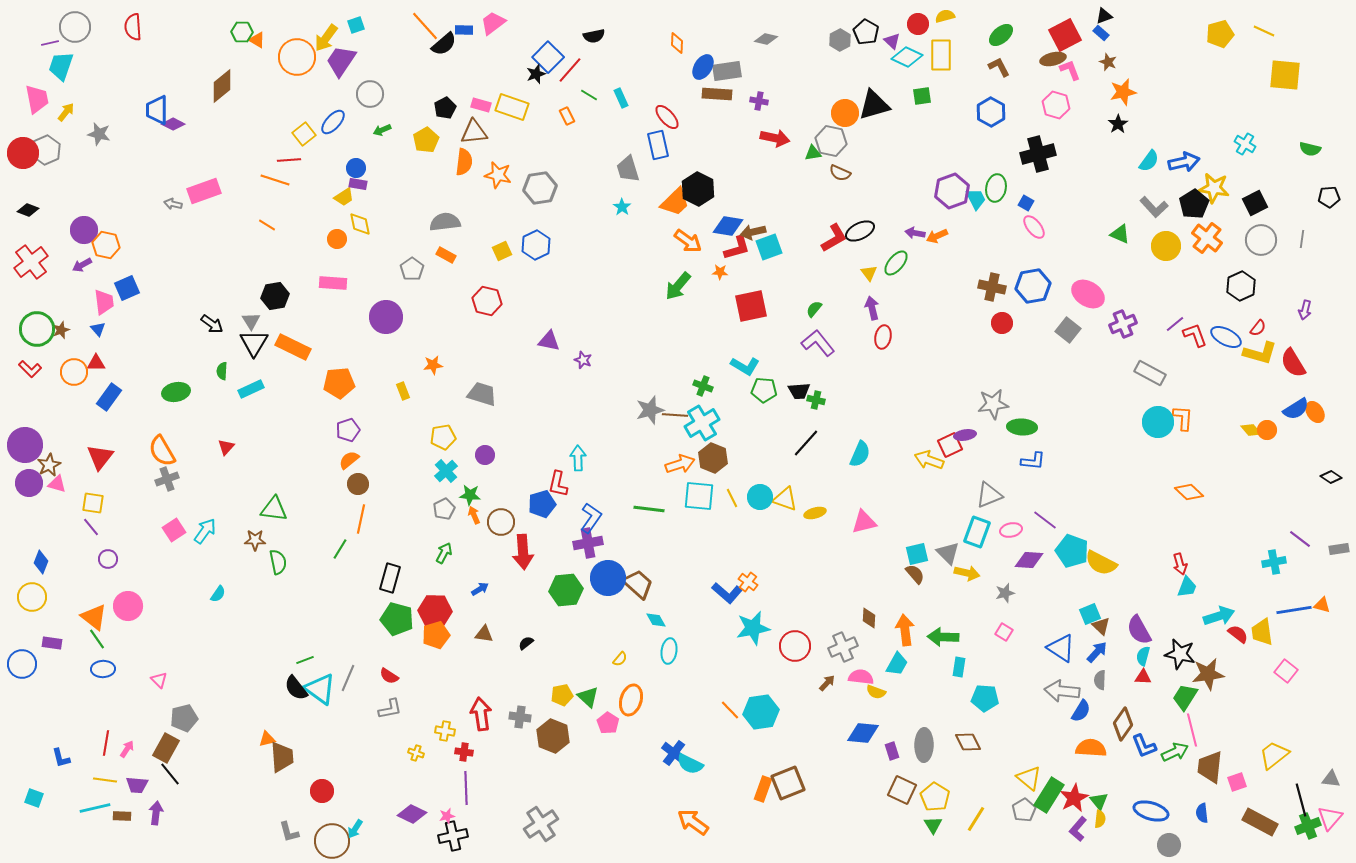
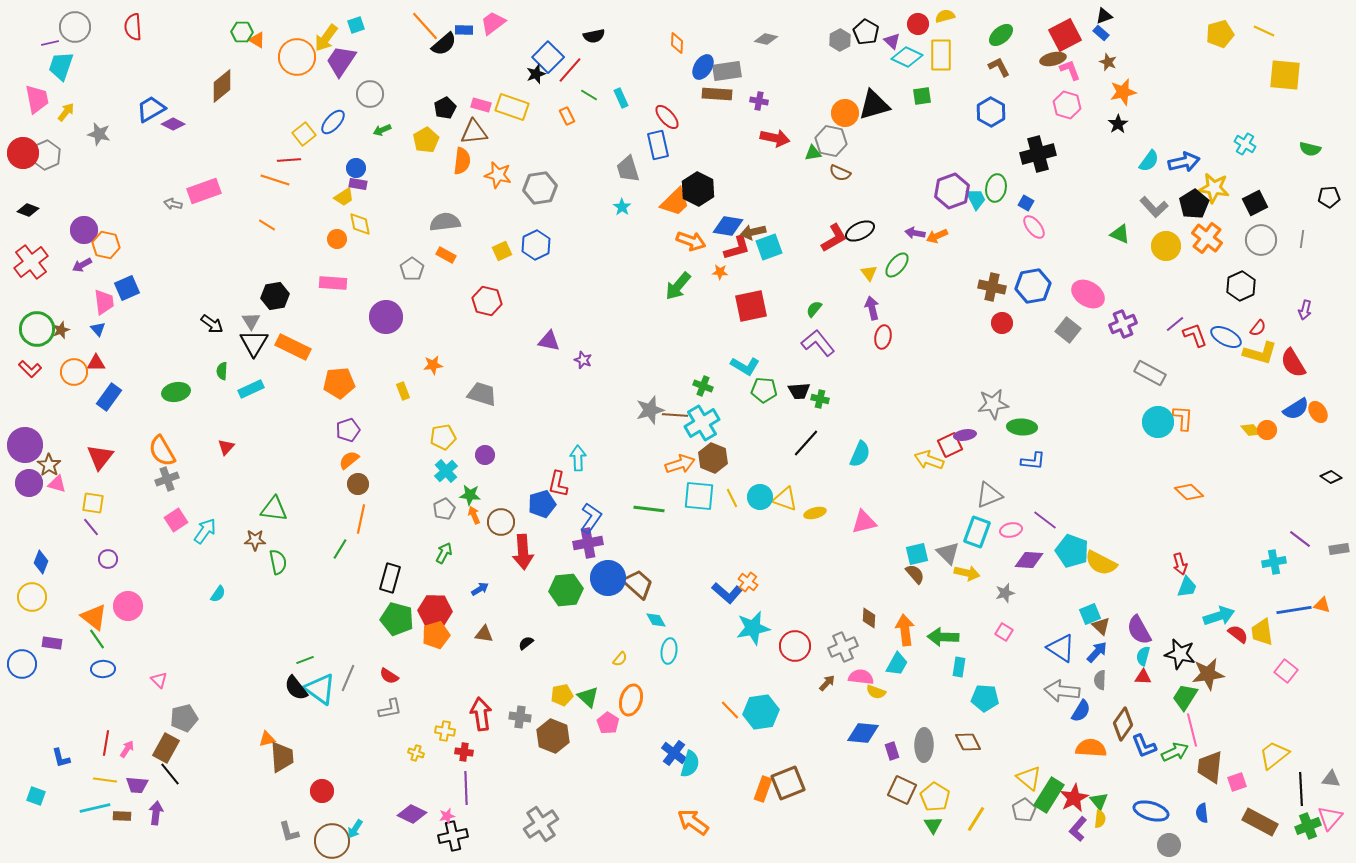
pink hexagon at (1056, 105): moved 11 px right
blue trapezoid at (157, 110): moved 6 px left, 1 px up; rotated 60 degrees clockwise
gray hexagon at (46, 150): moved 5 px down
orange semicircle at (464, 162): moved 2 px left, 1 px up
orange arrow at (688, 241): moved 3 px right; rotated 16 degrees counterclockwise
green ellipse at (896, 263): moved 1 px right, 2 px down
green cross at (816, 400): moved 4 px right, 1 px up
orange ellipse at (1315, 412): moved 3 px right
brown star at (49, 465): rotated 10 degrees counterclockwise
pink square at (174, 530): moved 2 px right, 10 px up
cyan semicircle at (690, 764): rotated 100 degrees counterclockwise
cyan square at (34, 798): moved 2 px right, 2 px up
black line at (1301, 800): moved 11 px up; rotated 12 degrees clockwise
